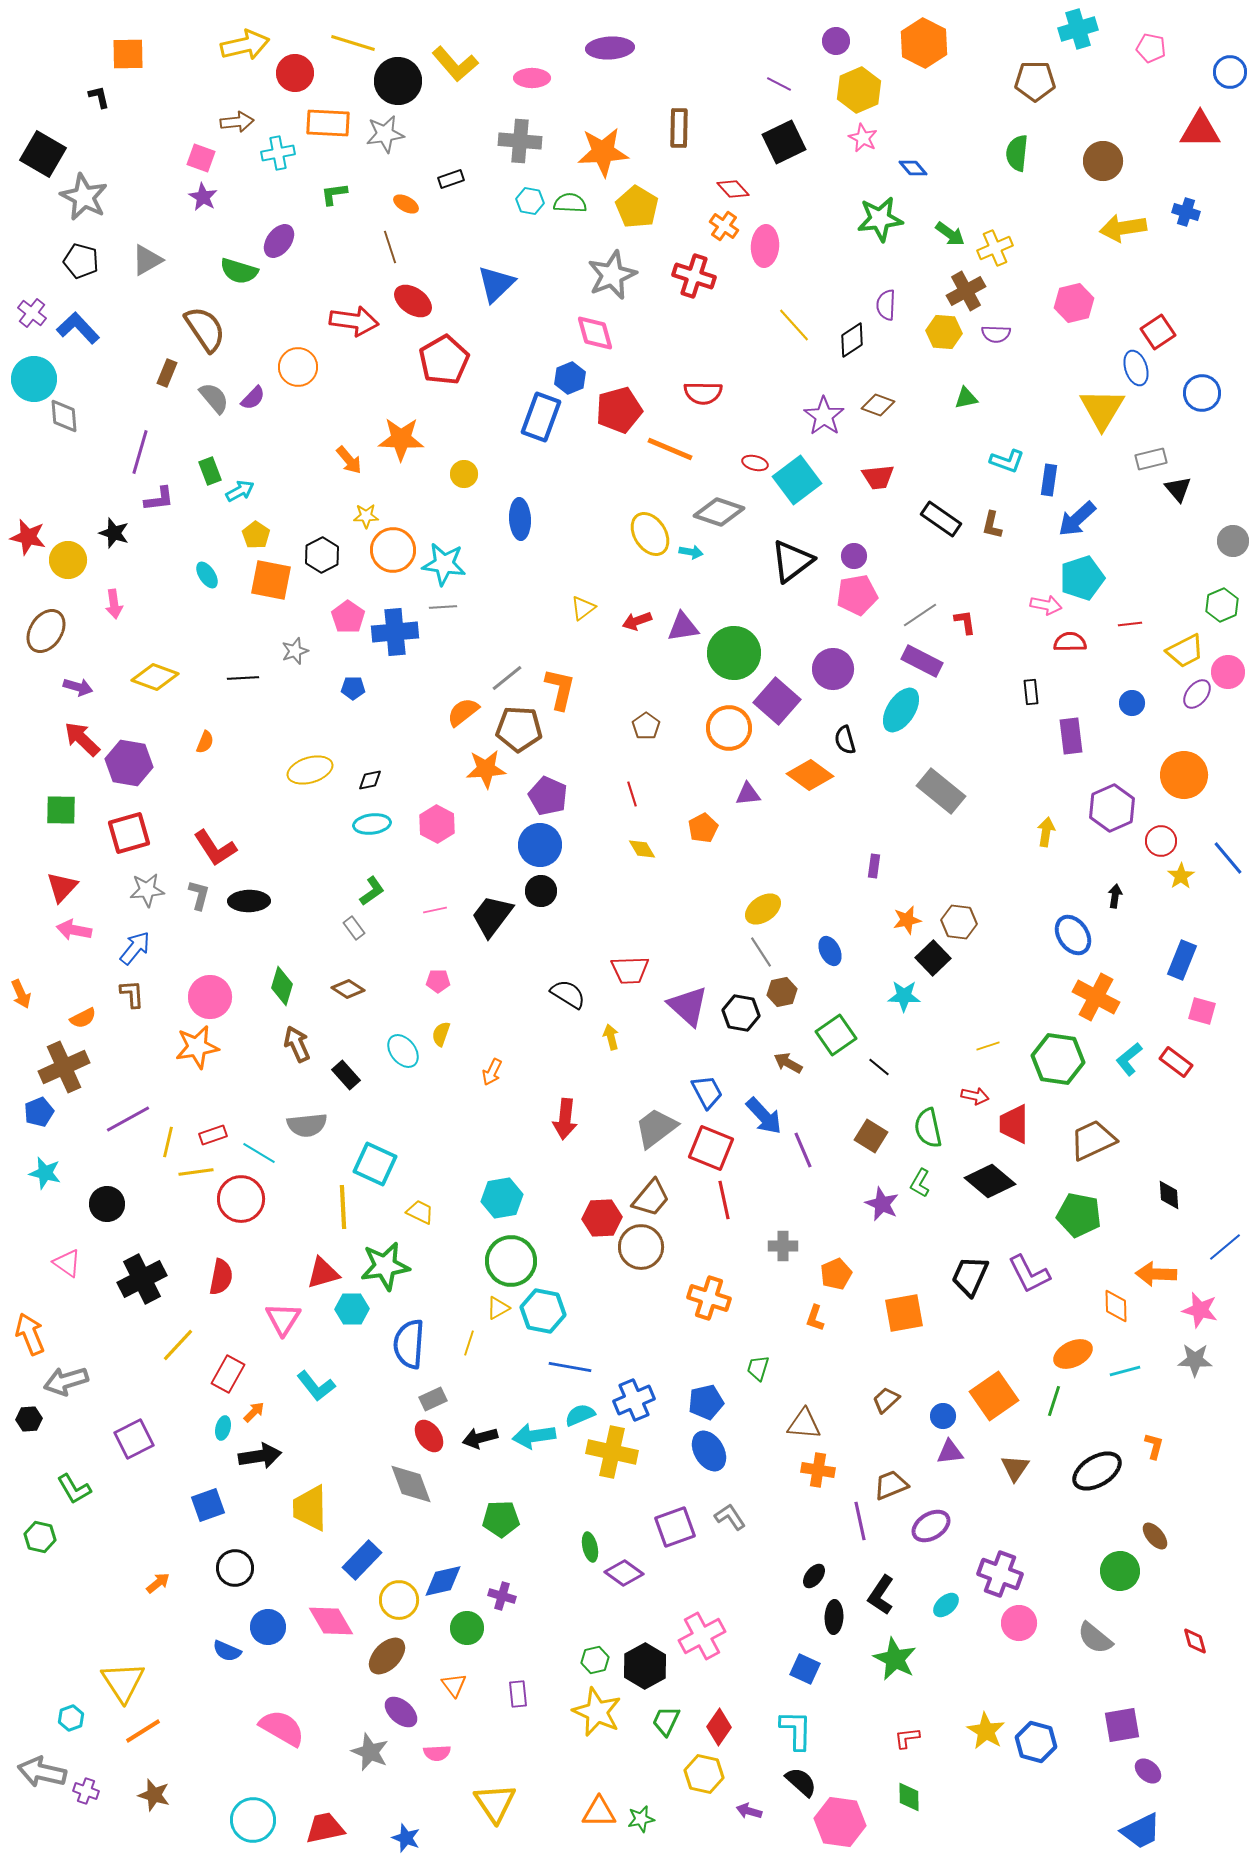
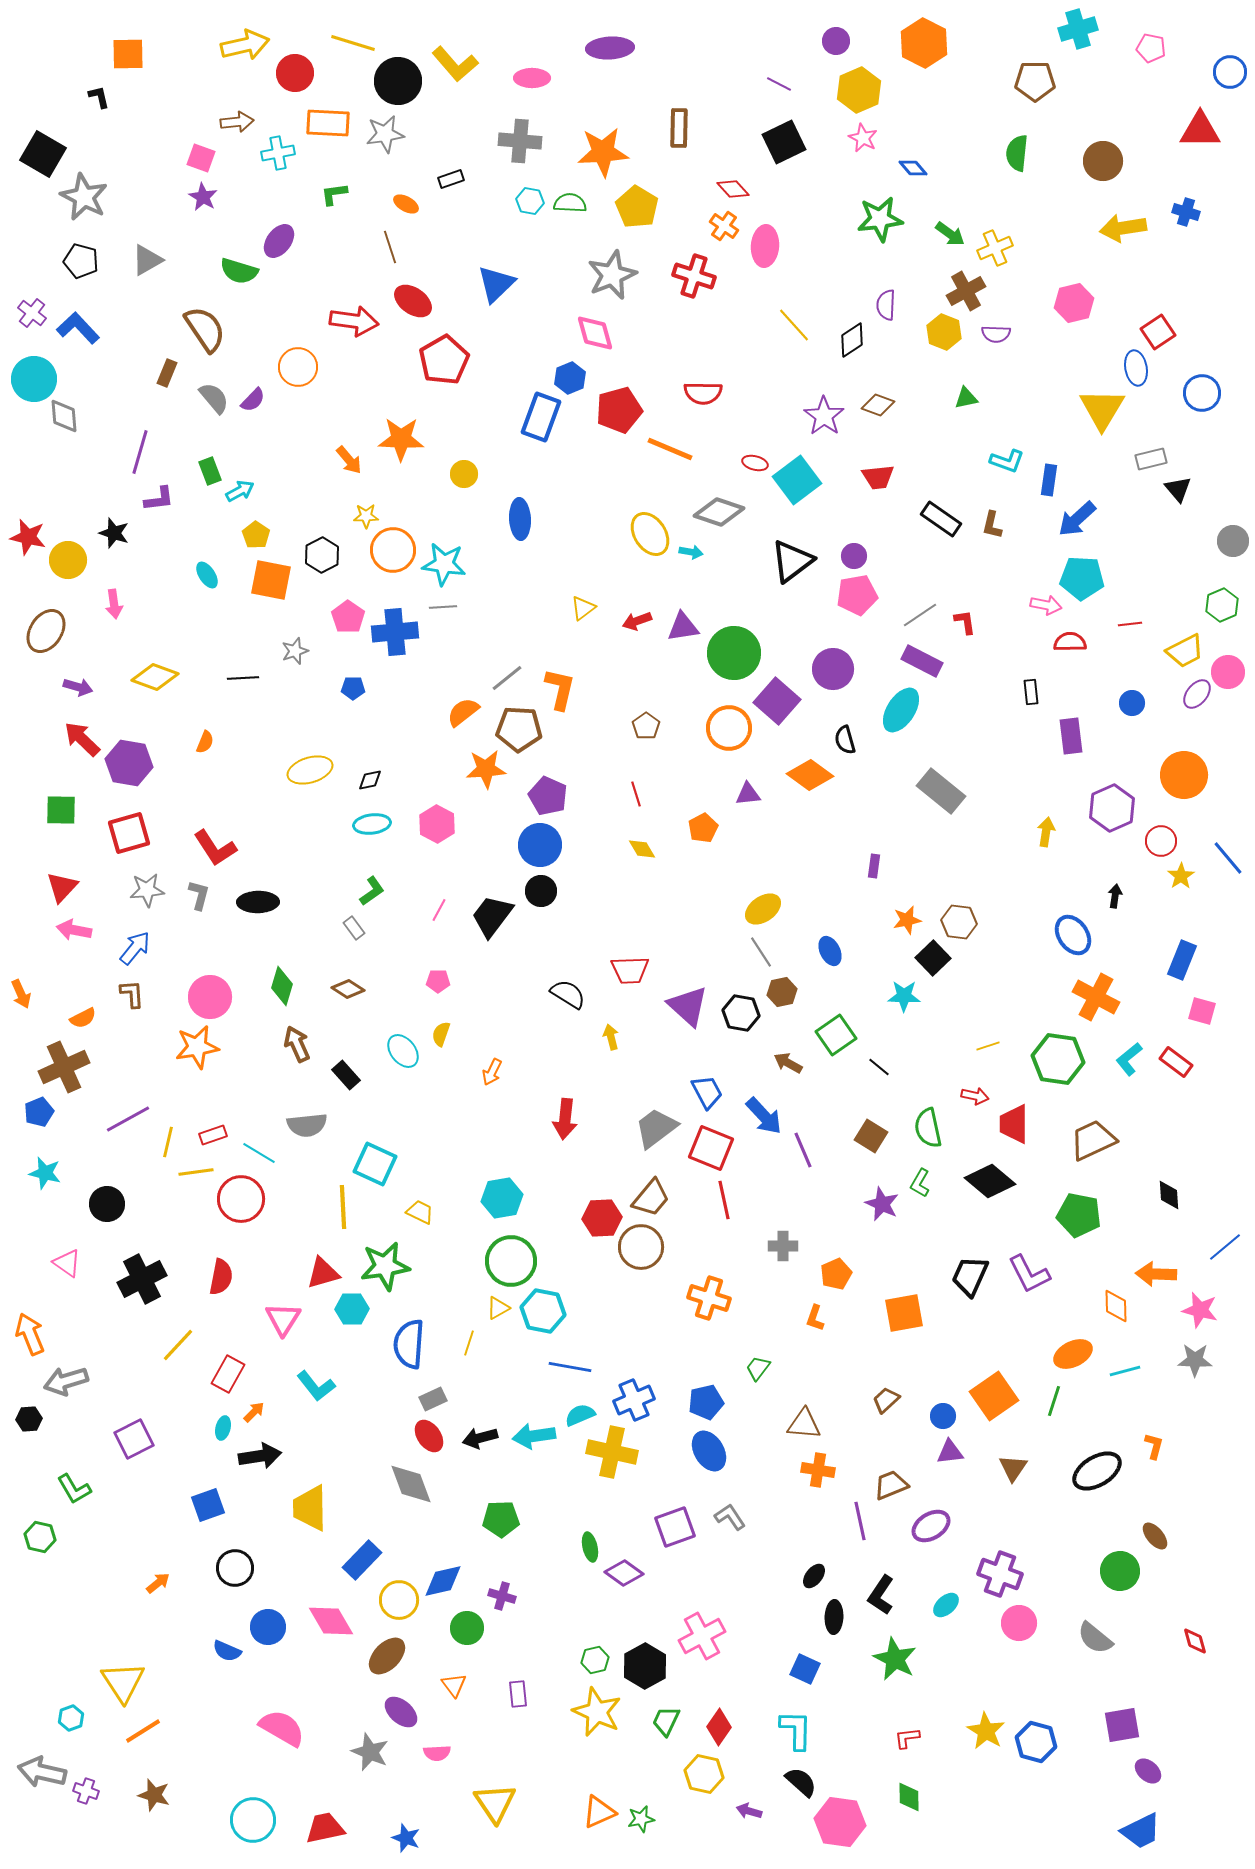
yellow hexagon at (944, 332): rotated 16 degrees clockwise
blue ellipse at (1136, 368): rotated 8 degrees clockwise
purple semicircle at (253, 398): moved 2 px down
cyan pentagon at (1082, 578): rotated 21 degrees clockwise
red line at (632, 794): moved 4 px right
black ellipse at (249, 901): moved 9 px right, 1 px down
pink line at (435, 910): moved 4 px right; rotated 50 degrees counterclockwise
green trapezoid at (758, 1368): rotated 20 degrees clockwise
brown triangle at (1015, 1468): moved 2 px left
orange triangle at (599, 1812): rotated 24 degrees counterclockwise
